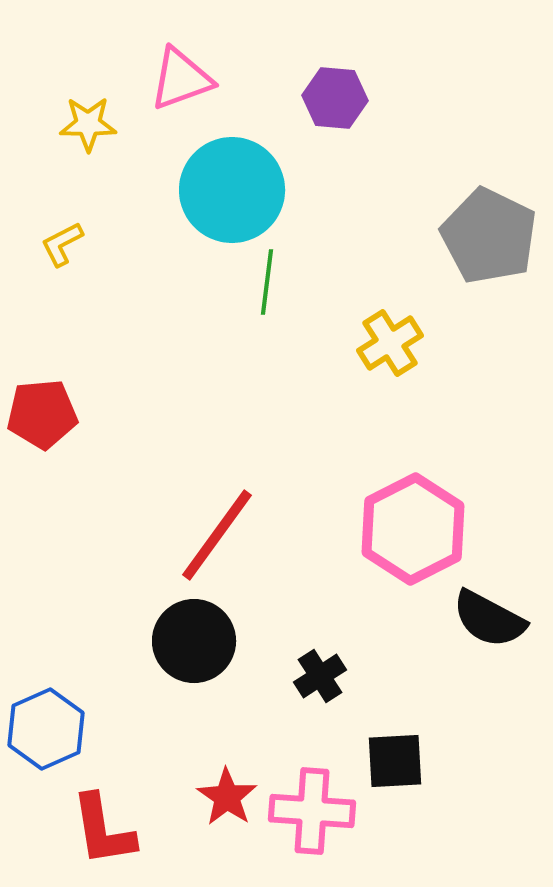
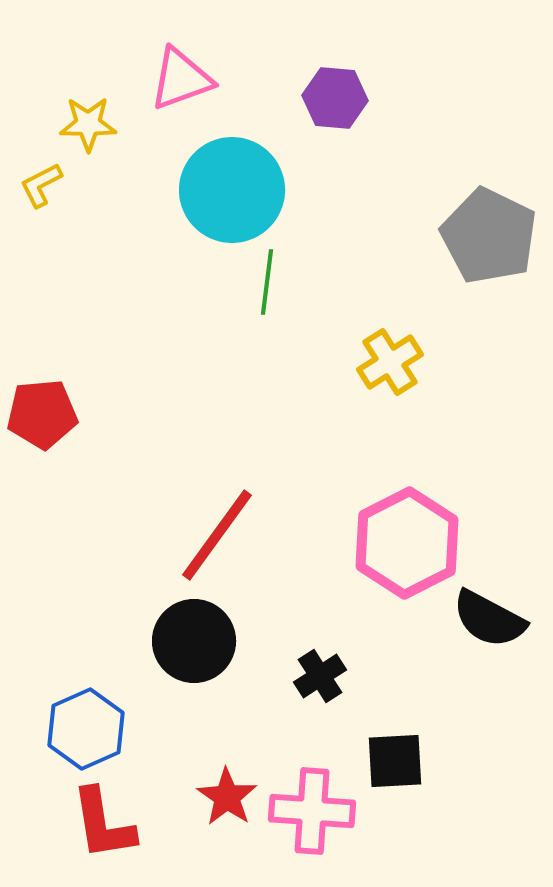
yellow L-shape: moved 21 px left, 59 px up
yellow cross: moved 19 px down
pink hexagon: moved 6 px left, 14 px down
blue hexagon: moved 40 px right
red L-shape: moved 6 px up
